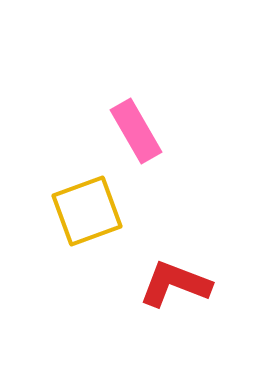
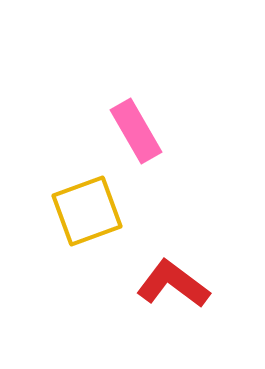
red L-shape: moved 2 px left; rotated 16 degrees clockwise
